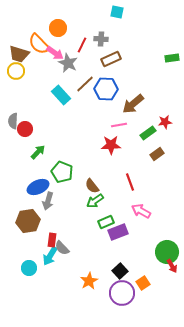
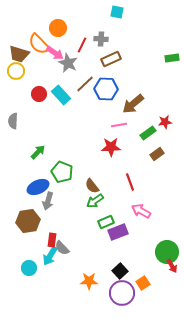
red circle at (25, 129): moved 14 px right, 35 px up
red star at (111, 145): moved 2 px down
orange star at (89, 281): rotated 30 degrees clockwise
